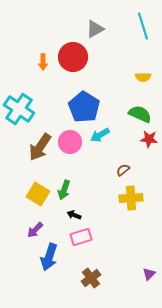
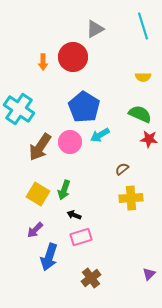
brown semicircle: moved 1 px left, 1 px up
